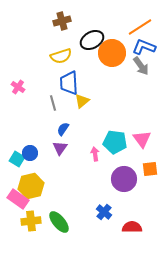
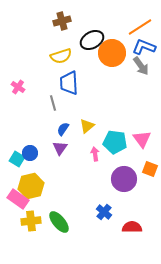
yellow triangle: moved 5 px right, 25 px down
orange square: rotated 28 degrees clockwise
